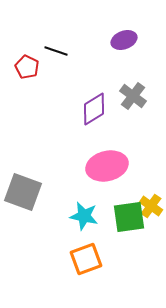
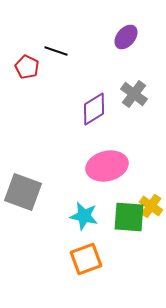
purple ellipse: moved 2 px right, 3 px up; rotated 30 degrees counterclockwise
gray cross: moved 1 px right, 2 px up
green square: rotated 12 degrees clockwise
